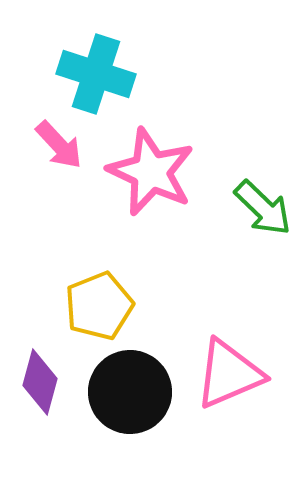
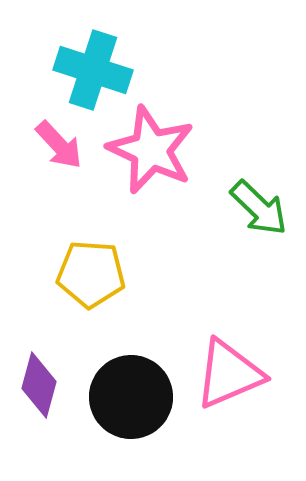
cyan cross: moved 3 px left, 4 px up
pink star: moved 22 px up
green arrow: moved 4 px left
yellow pentagon: moved 8 px left, 32 px up; rotated 26 degrees clockwise
purple diamond: moved 1 px left, 3 px down
black circle: moved 1 px right, 5 px down
